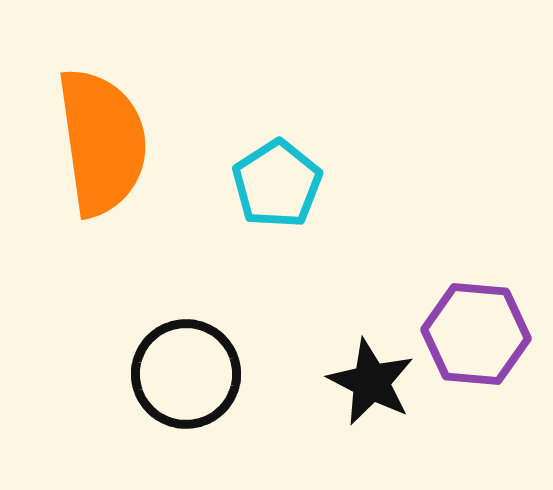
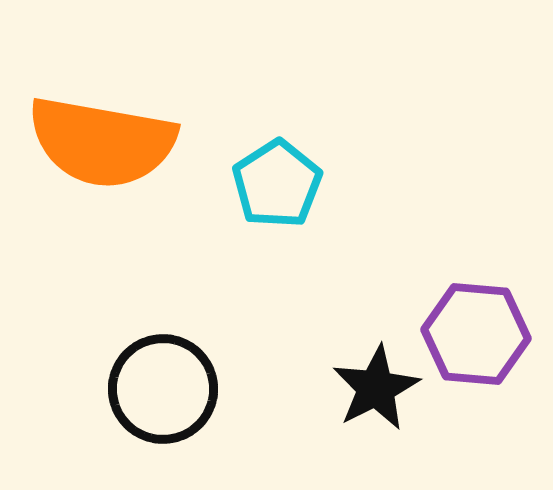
orange semicircle: rotated 108 degrees clockwise
black circle: moved 23 px left, 15 px down
black star: moved 5 px right, 6 px down; rotated 18 degrees clockwise
